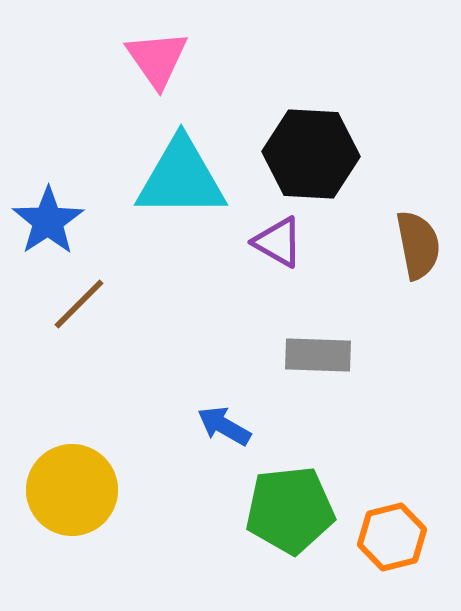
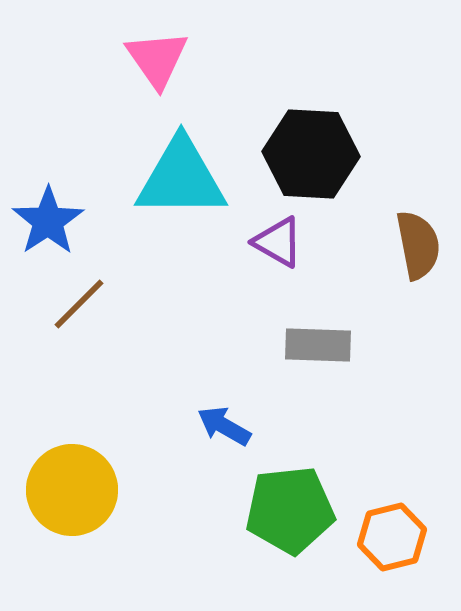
gray rectangle: moved 10 px up
